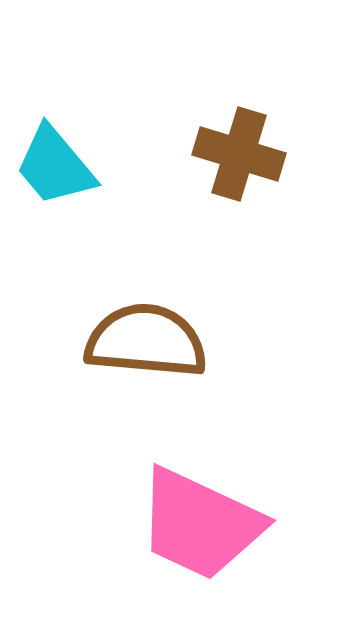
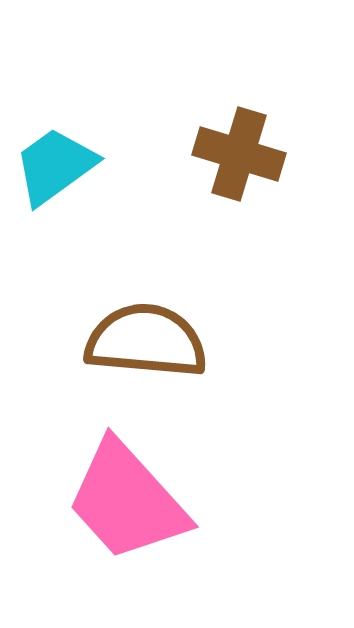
cyan trapezoid: rotated 94 degrees clockwise
pink trapezoid: moved 73 px left, 23 px up; rotated 23 degrees clockwise
